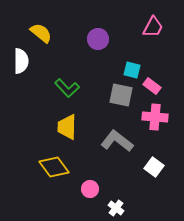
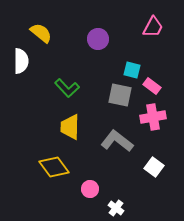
gray square: moved 1 px left
pink cross: moved 2 px left; rotated 15 degrees counterclockwise
yellow trapezoid: moved 3 px right
